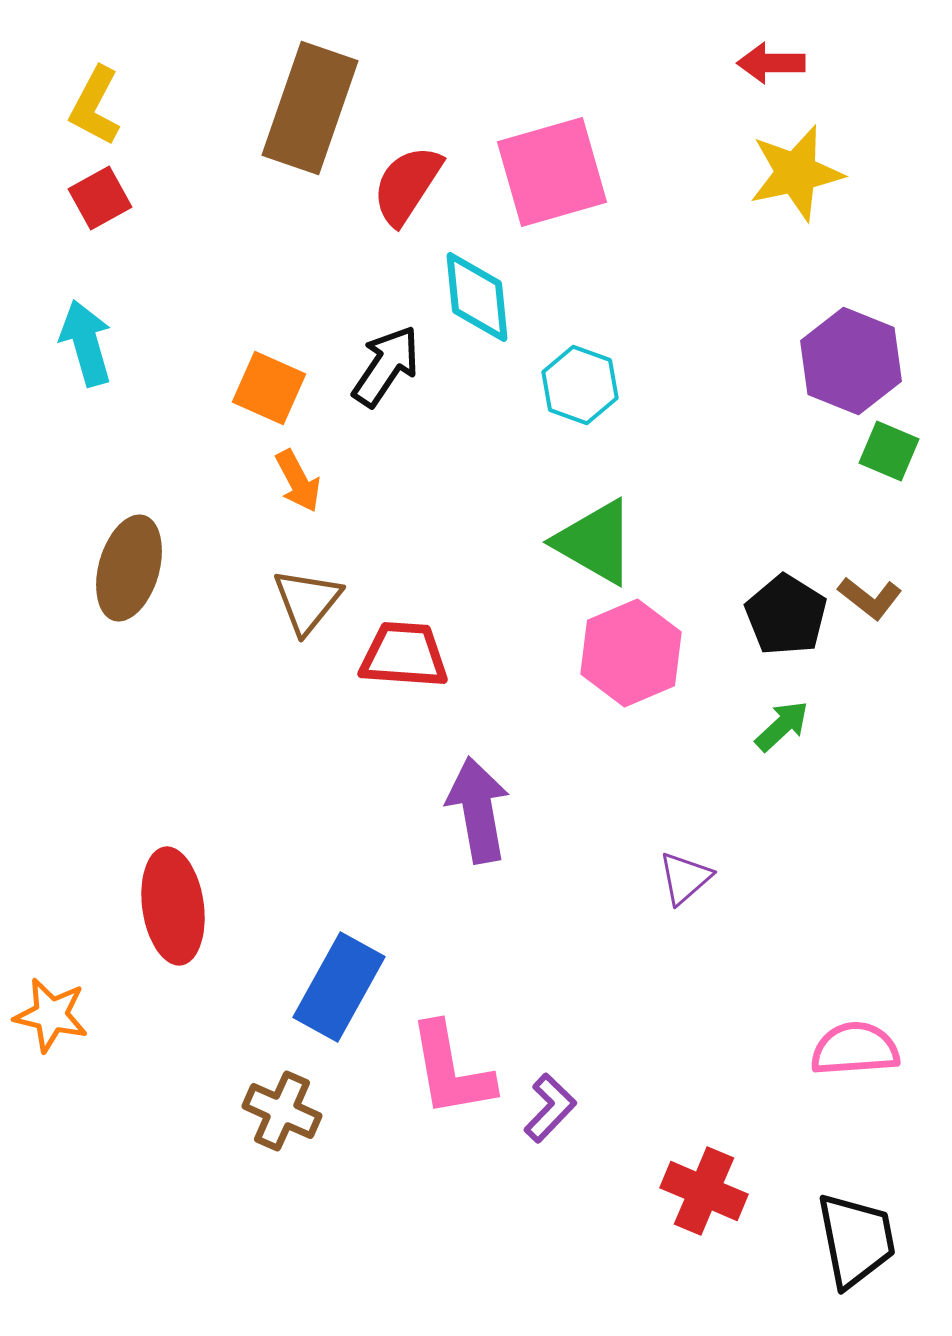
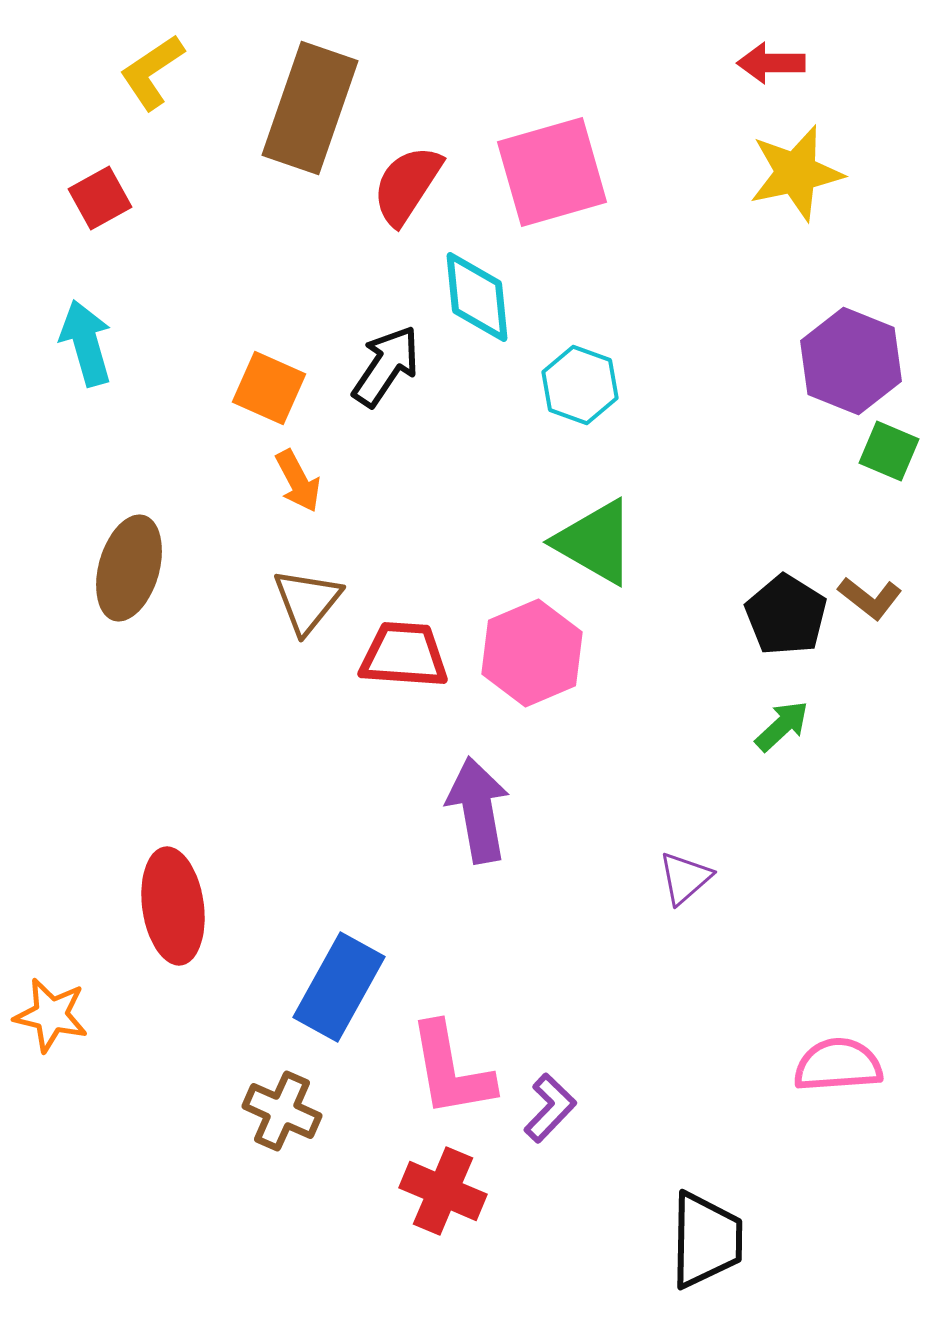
yellow L-shape: moved 57 px right, 34 px up; rotated 28 degrees clockwise
pink hexagon: moved 99 px left
pink semicircle: moved 17 px left, 16 px down
red cross: moved 261 px left
black trapezoid: moved 150 px left; rotated 12 degrees clockwise
